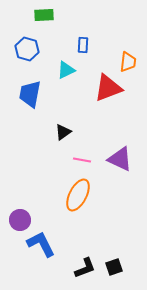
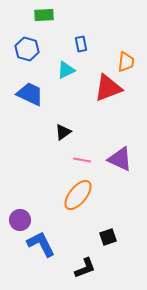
blue rectangle: moved 2 px left, 1 px up; rotated 14 degrees counterclockwise
orange trapezoid: moved 2 px left
blue trapezoid: rotated 104 degrees clockwise
orange ellipse: rotated 12 degrees clockwise
black square: moved 6 px left, 30 px up
